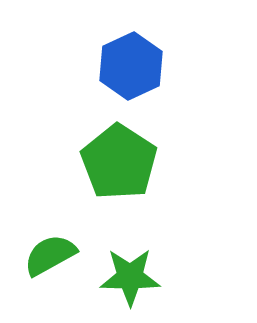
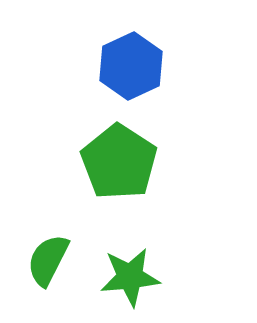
green semicircle: moved 2 px left, 5 px down; rotated 34 degrees counterclockwise
green star: rotated 6 degrees counterclockwise
